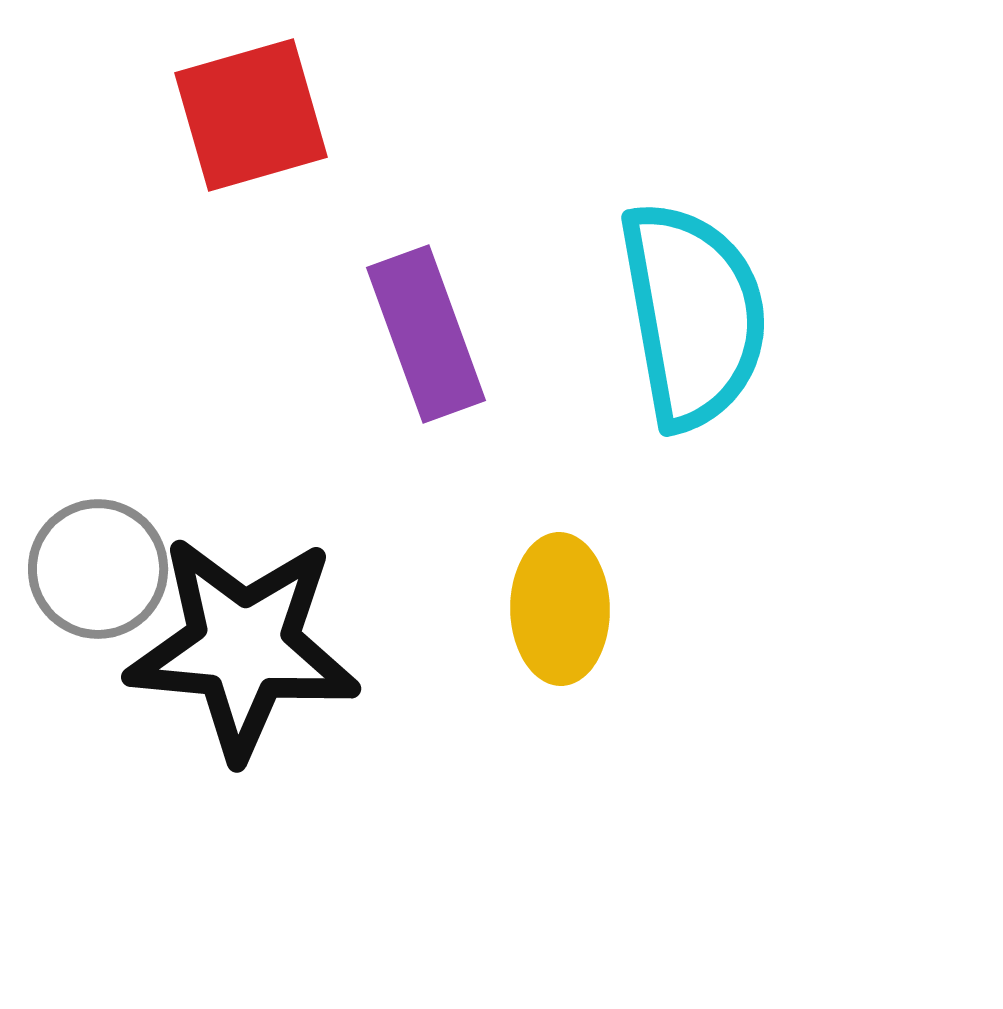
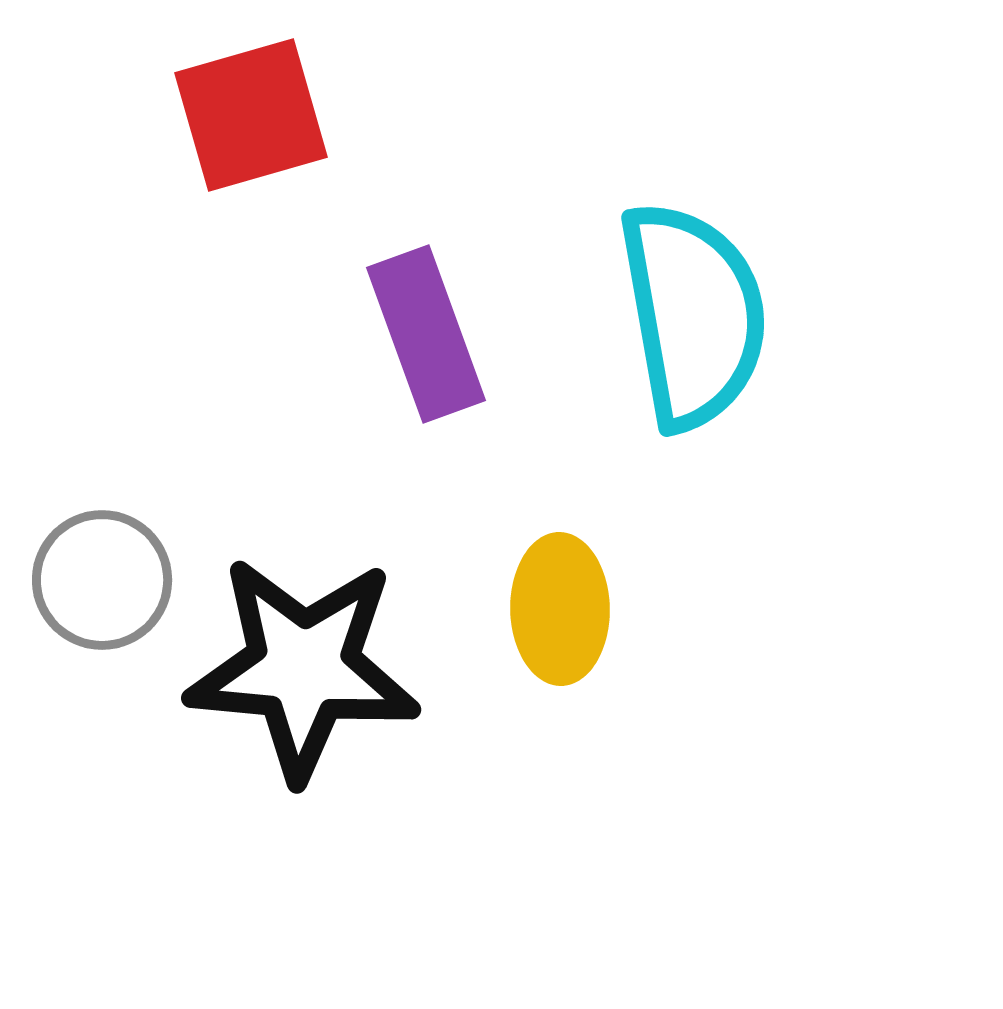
gray circle: moved 4 px right, 11 px down
black star: moved 60 px right, 21 px down
